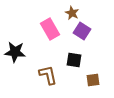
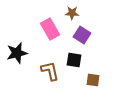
brown star: rotated 24 degrees counterclockwise
purple square: moved 4 px down
black star: moved 2 px right, 1 px down; rotated 20 degrees counterclockwise
brown L-shape: moved 2 px right, 4 px up
brown square: rotated 16 degrees clockwise
